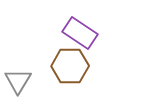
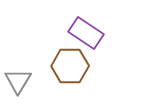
purple rectangle: moved 6 px right
